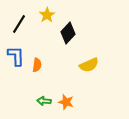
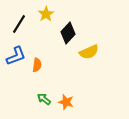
yellow star: moved 1 px left, 1 px up
blue L-shape: rotated 70 degrees clockwise
yellow semicircle: moved 13 px up
green arrow: moved 2 px up; rotated 32 degrees clockwise
